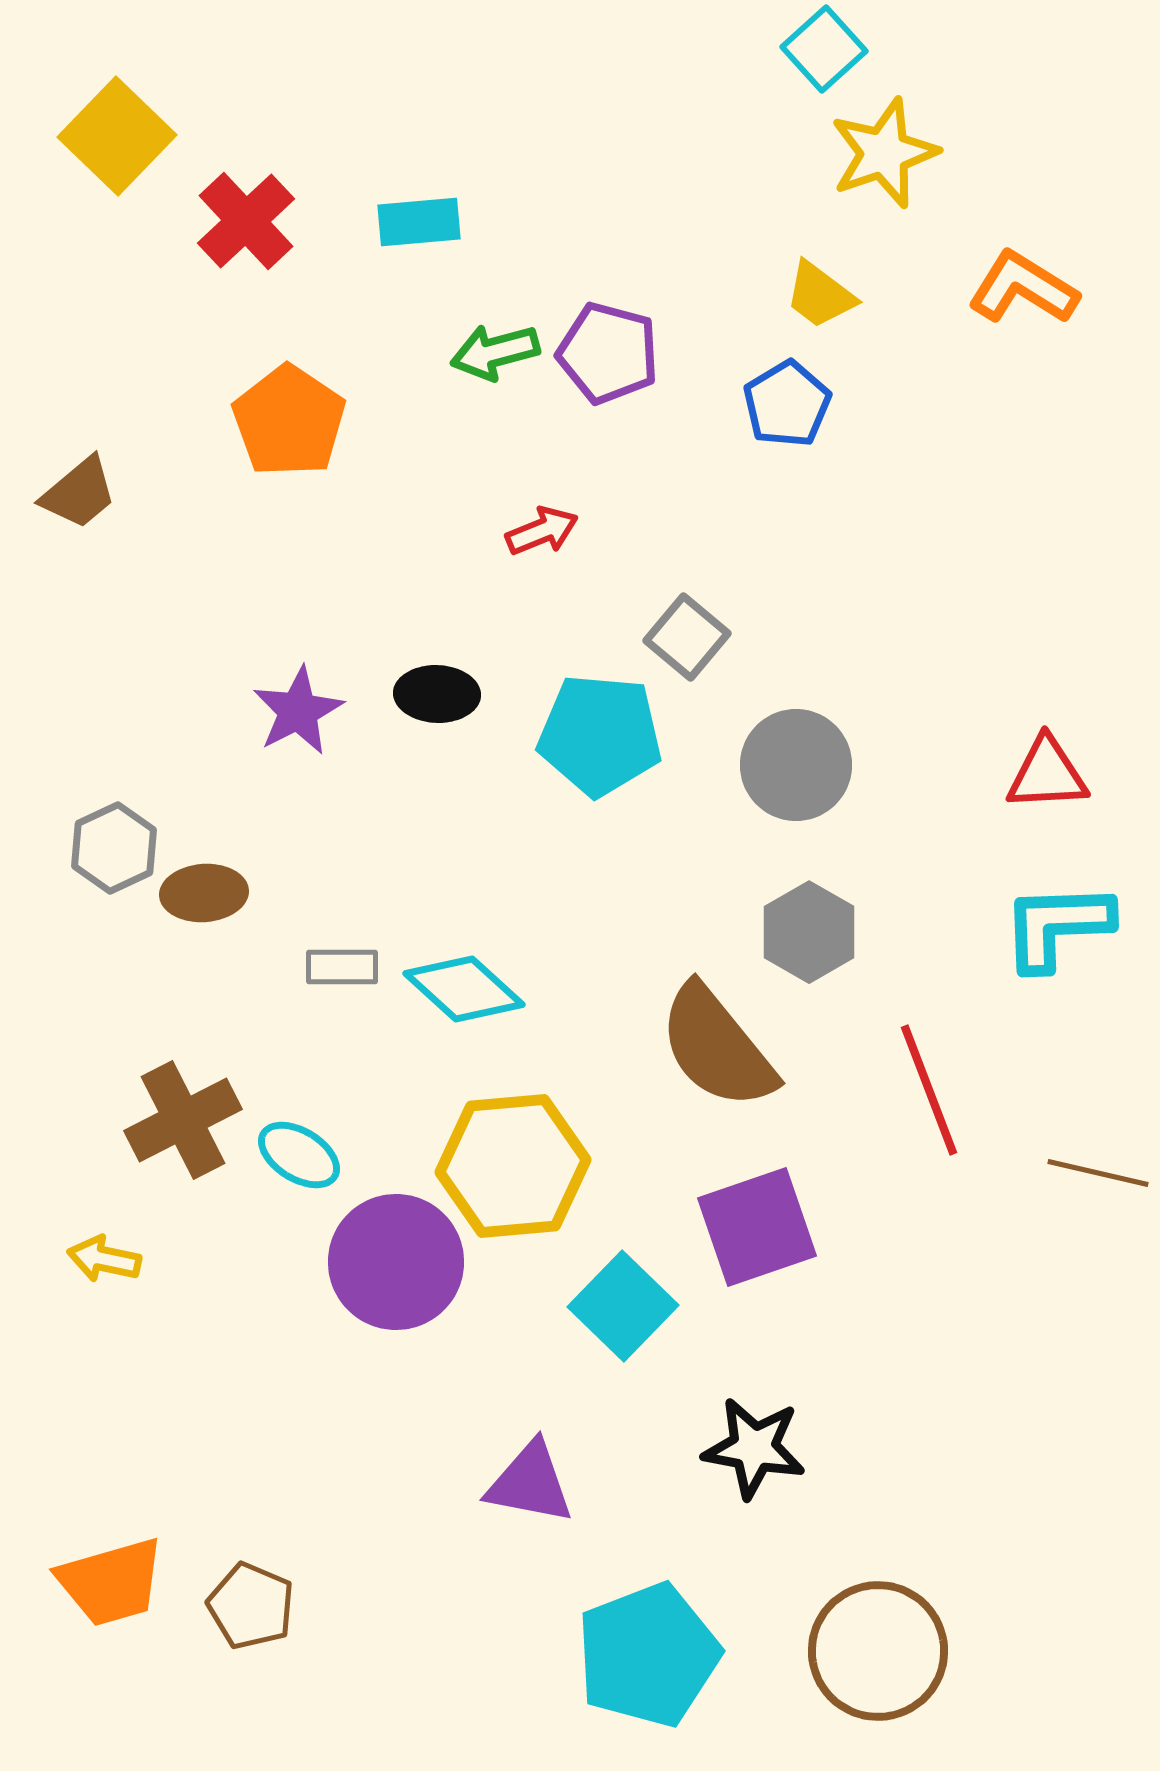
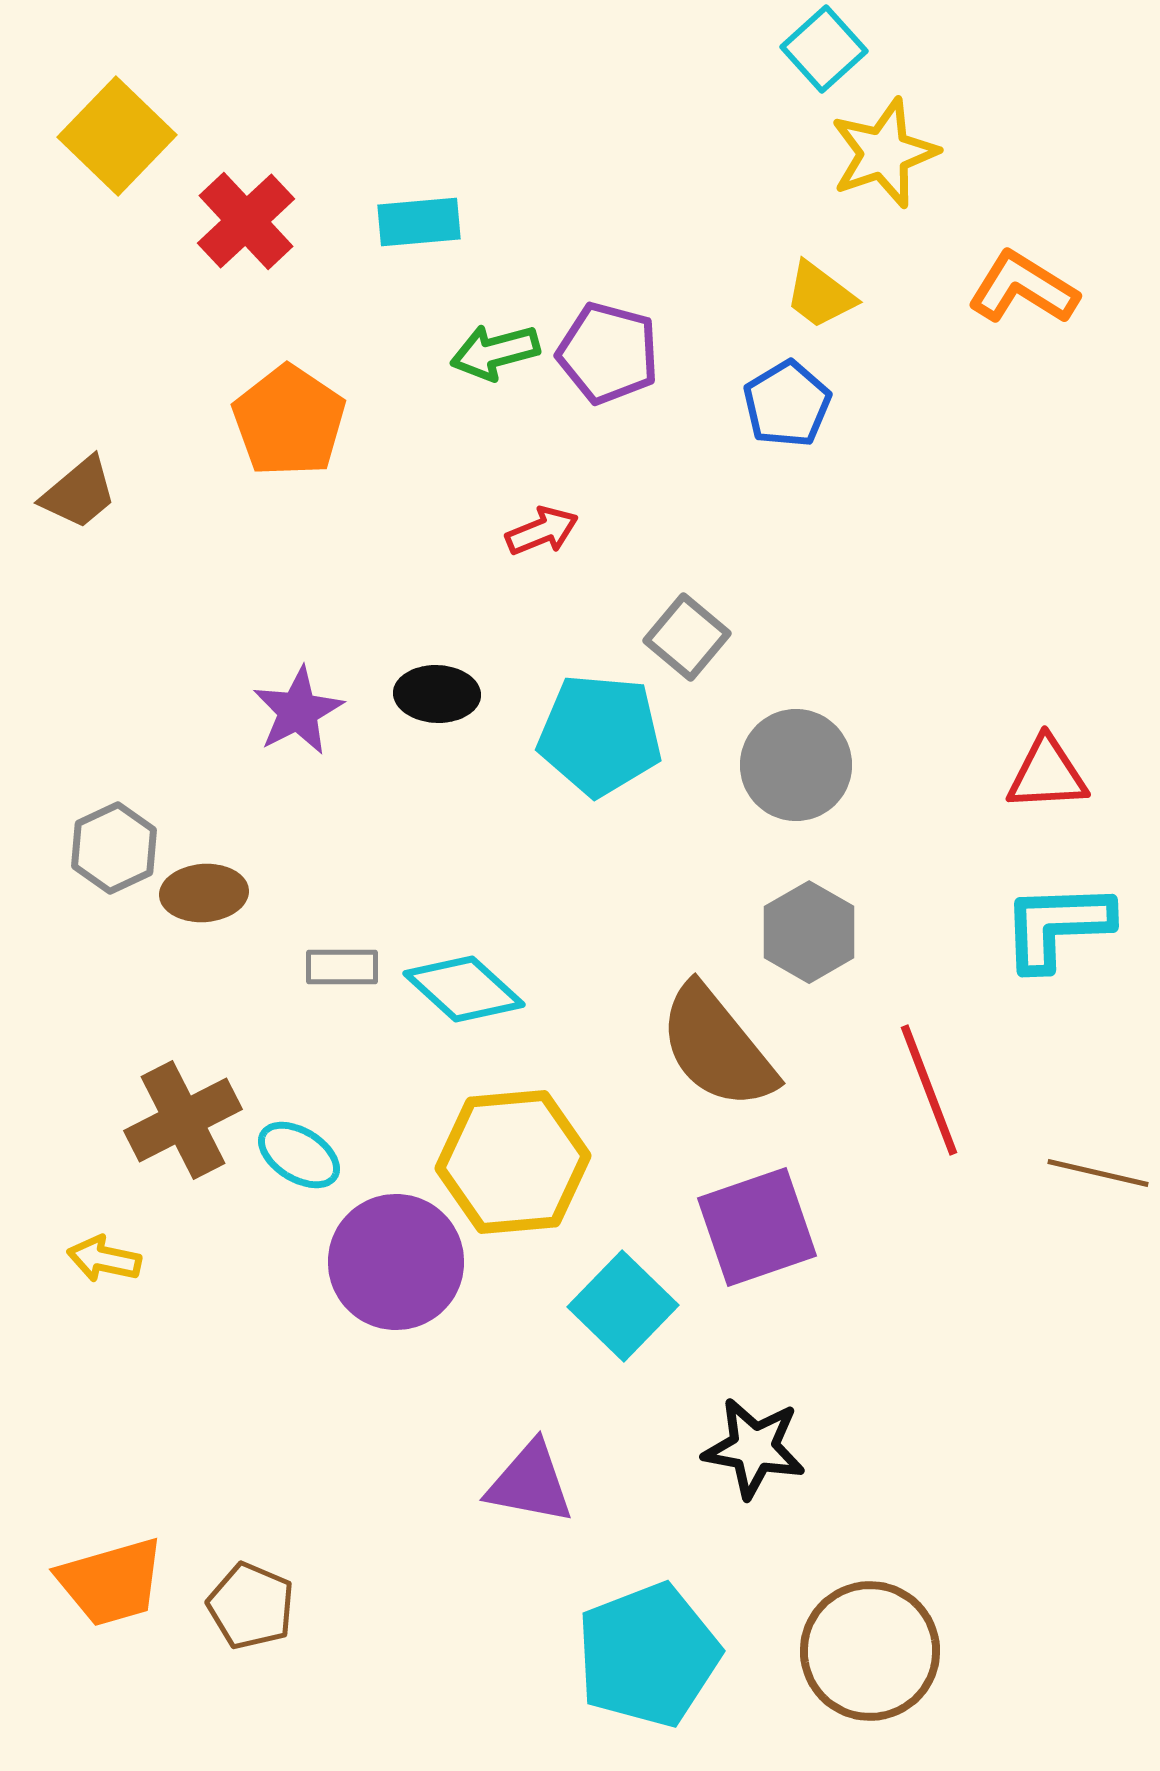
yellow hexagon at (513, 1166): moved 4 px up
brown circle at (878, 1651): moved 8 px left
